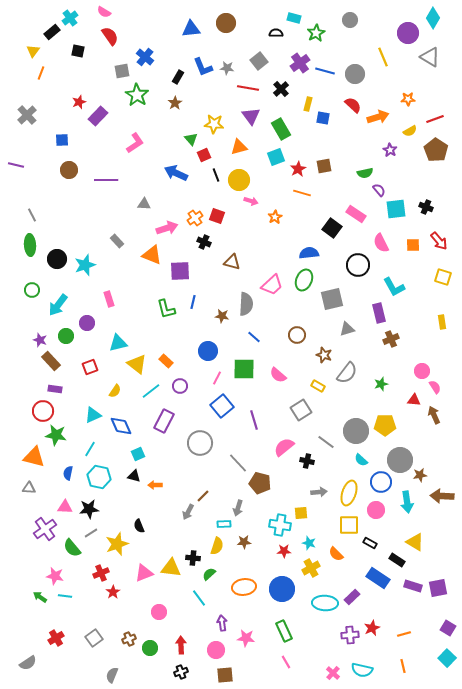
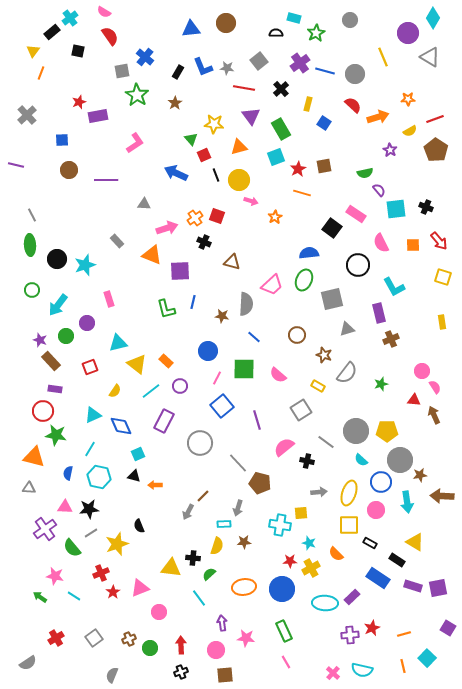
black rectangle at (178, 77): moved 5 px up
red line at (248, 88): moved 4 px left
purple rectangle at (98, 116): rotated 36 degrees clockwise
blue square at (323, 118): moved 1 px right, 5 px down; rotated 24 degrees clockwise
purple line at (254, 420): moved 3 px right
yellow pentagon at (385, 425): moved 2 px right, 6 px down
red star at (284, 551): moved 6 px right, 10 px down
pink triangle at (144, 573): moved 4 px left, 15 px down
cyan line at (65, 596): moved 9 px right; rotated 24 degrees clockwise
cyan square at (447, 658): moved 20 px left
